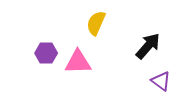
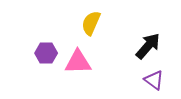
yellow semicircle: moved 5 px left
purple triangle: moved 7 px left, 1 px up
